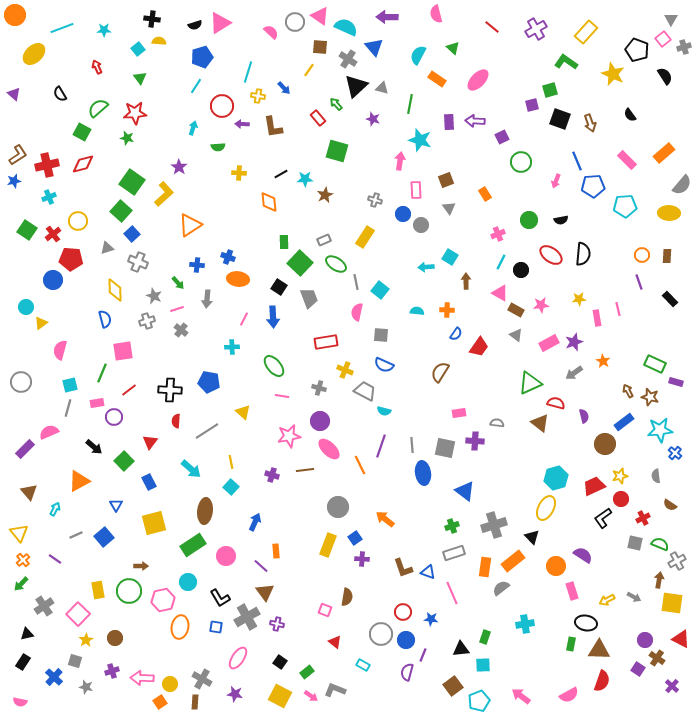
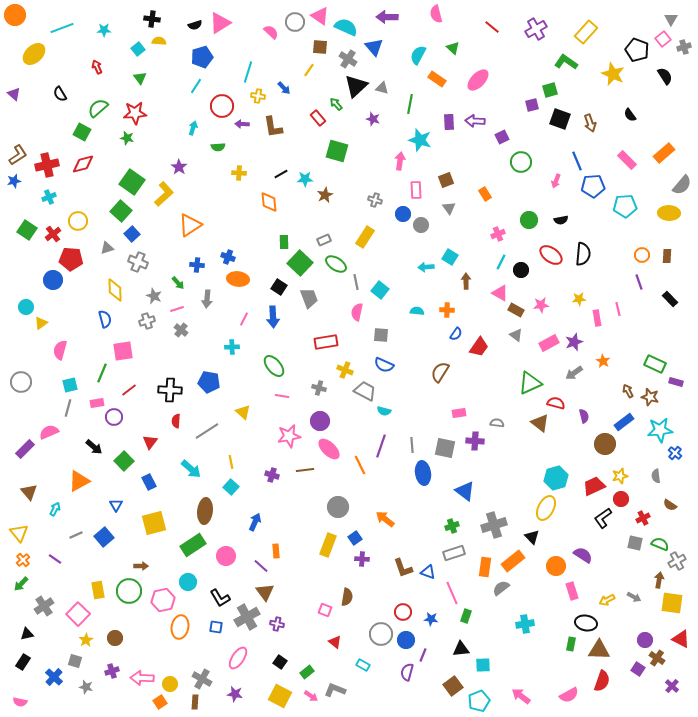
green rectangle at (485, 637): moved 19 px left, 21 px up
